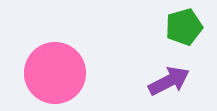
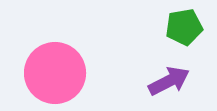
green pentagon: rotated 6 degrees clockwise
